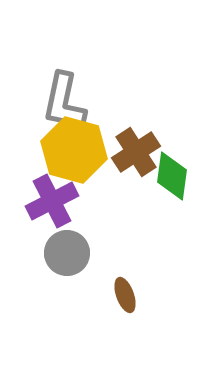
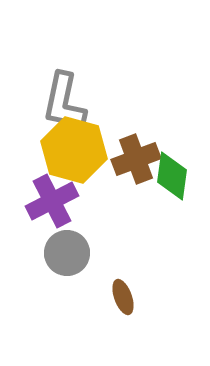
brown cross: moved 7 px down; rotated 12 degrees clockwise
brown ellipse: moved 2 px left, 2 px down
